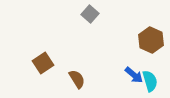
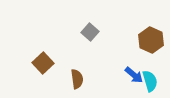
gray square: moved 18 px down
brown square: rotated 10 degrees counterclockwise
brown semicircle: rotated 24 degrees clockwise
